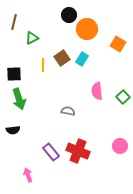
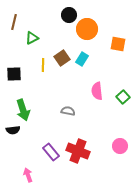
orange square: rotated 21 degrees counterclockwise
green arrow: moved 4 px right, 11 px down
